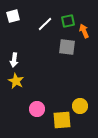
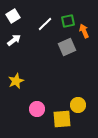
white square: rotated 16 degrees counterclockwise
gray square: rotated 30 degrees counterclockwise
white arrow: moved 20 px up; rotated 136 degrees counterclockwise
yellow star: rotated 21 degrees clockwise
yellow circle: moved 2 px left, 1 px up
yellow square: moved 1 px up
